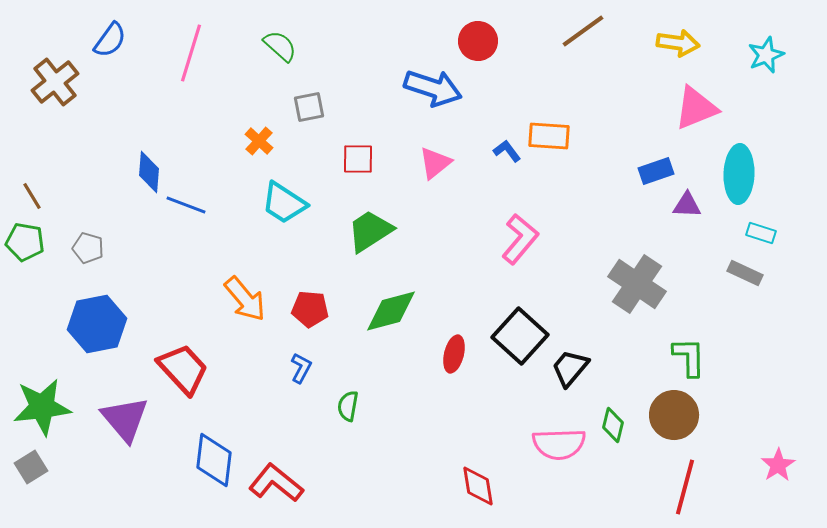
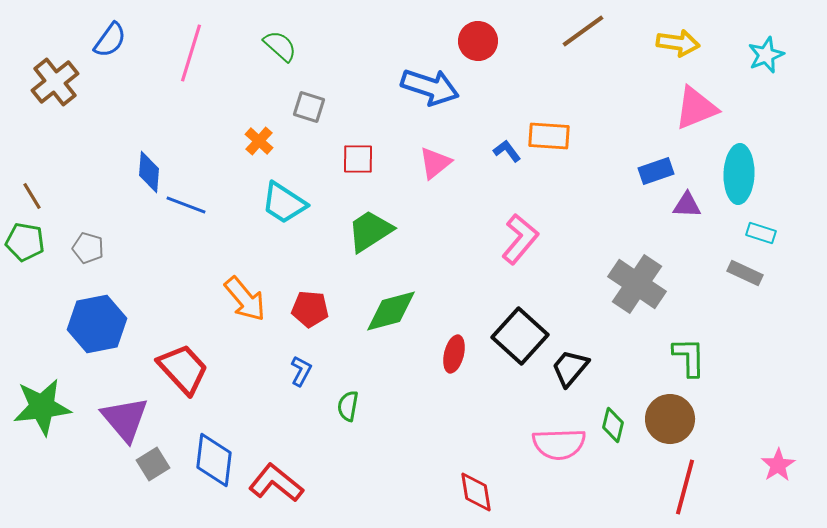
blue arrow at (433, 88): moved 3 px left, 1 px up
gray square at (309, 107): rotated 28 degrees clockwise
blue L-shape at (301, 368): moved 3 px down
brown circle at (674, 415): moved 4 px left, 4 px down
gray square at (31, 467): moved 122 px right, 3 px up
red diamond at (478, 486): moved 2 px left, 6 px down
